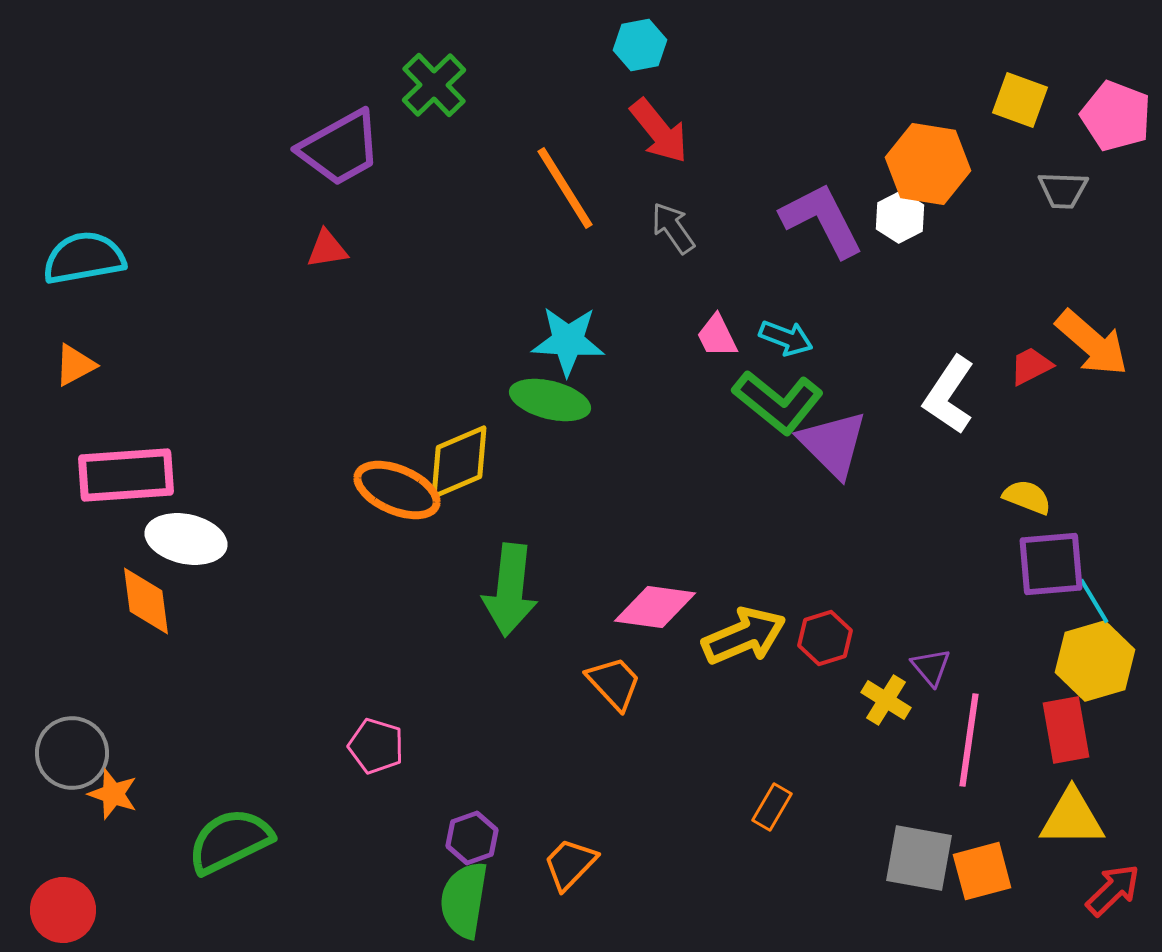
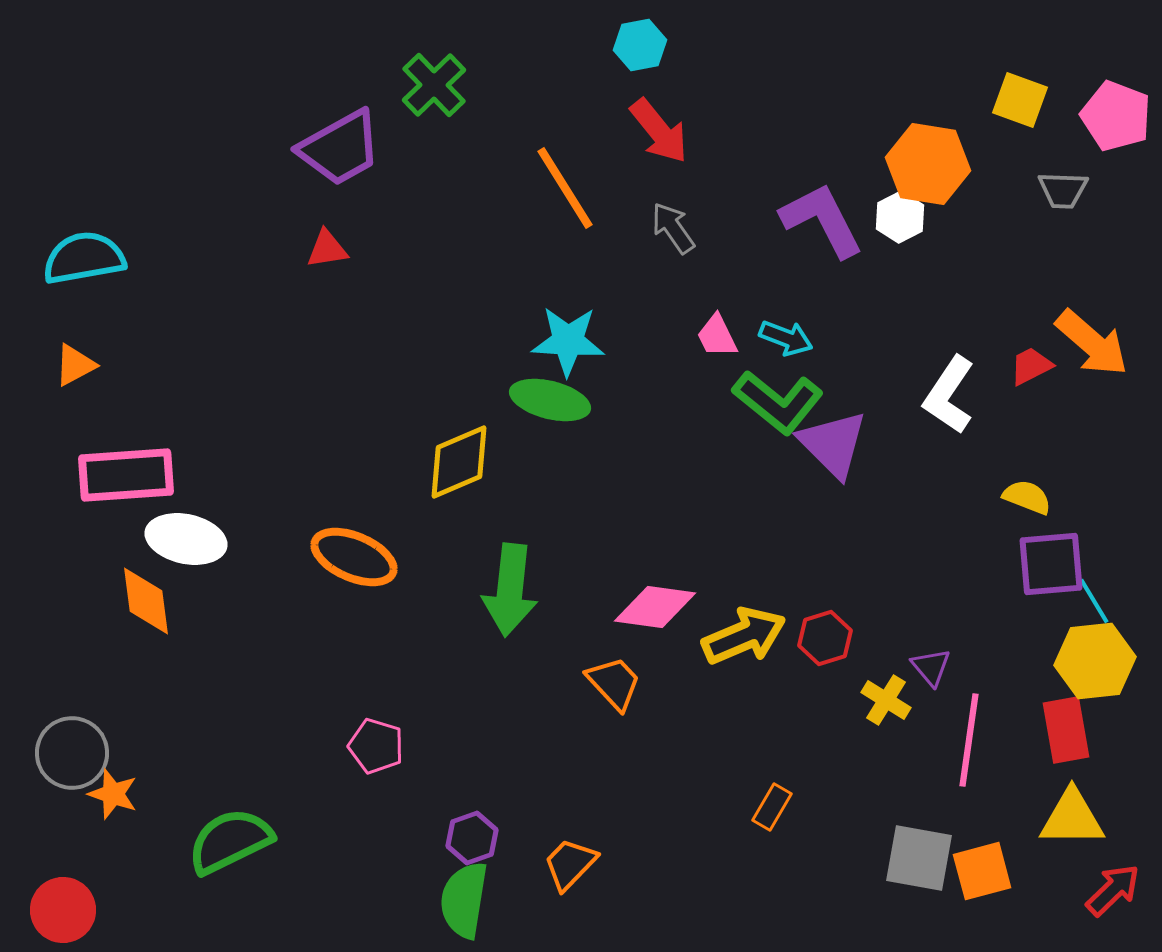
orange ellipse at (397, 490): moved 43 px left, 67 px down
yellow hexagon at (1095, 661): rotated 10 degrees clockwise
